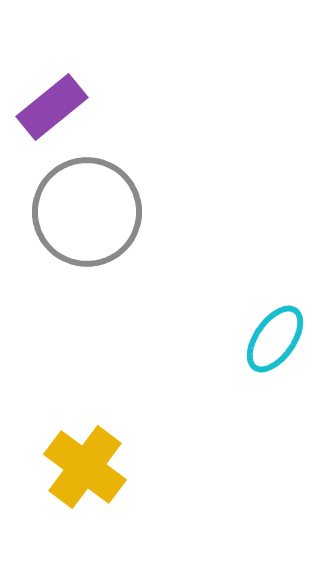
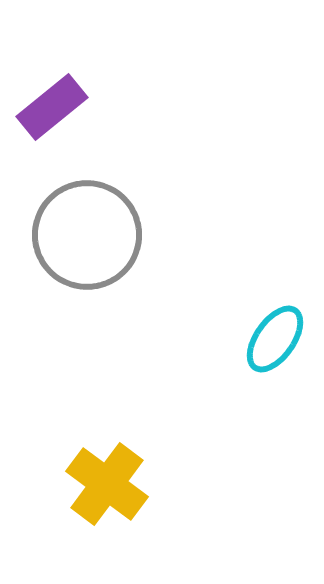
gray circle: moved 23 px down
yellow cross: moved 22 px right, 17 px down
